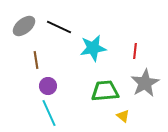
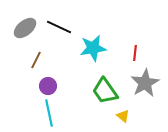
gray ellipse: moved 1 px right, 2 px down
red line: moved 2 px down
brown line: rotated 36 degrees clockwise
green trapezoid: rotated 120 degrees counterclockwise
cyan line: rotated 12 degrees clockwise
